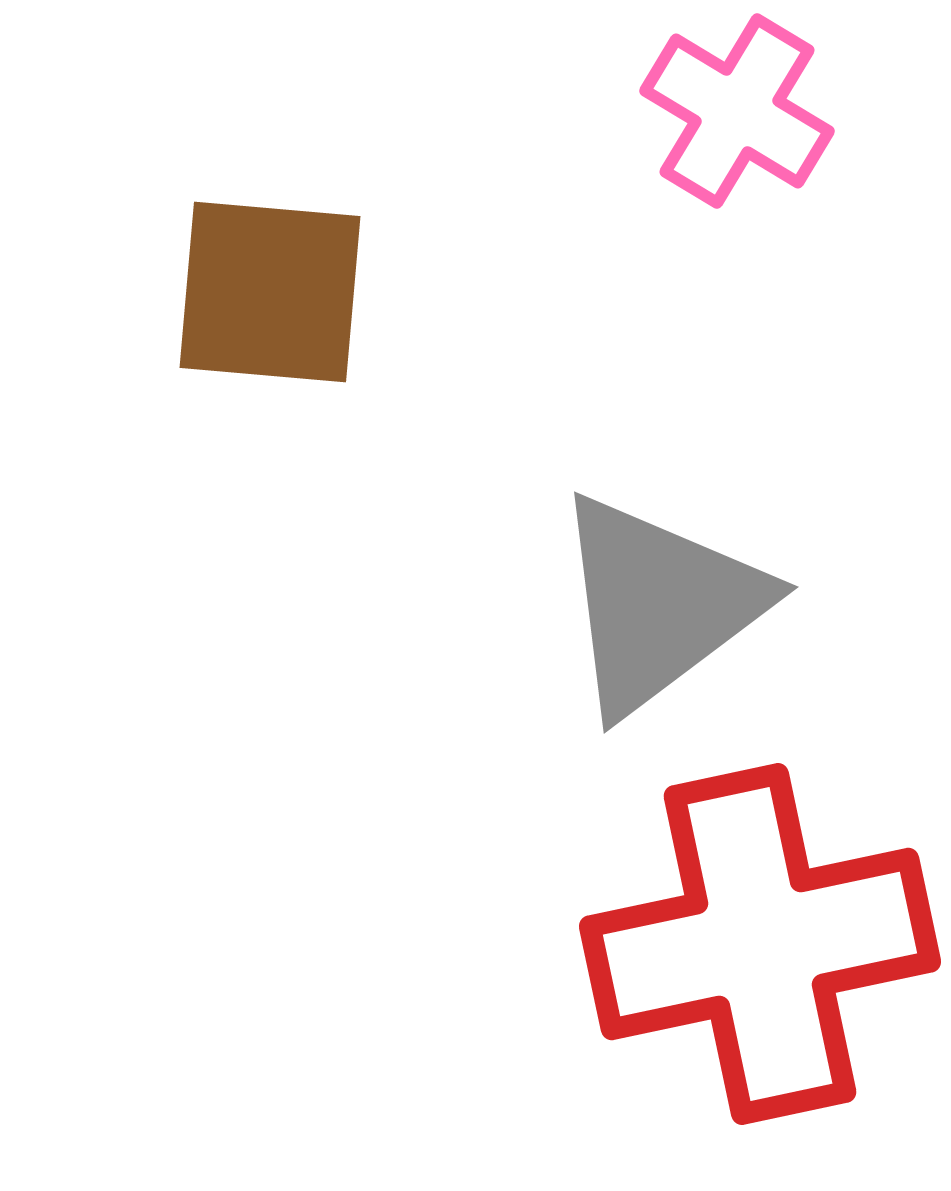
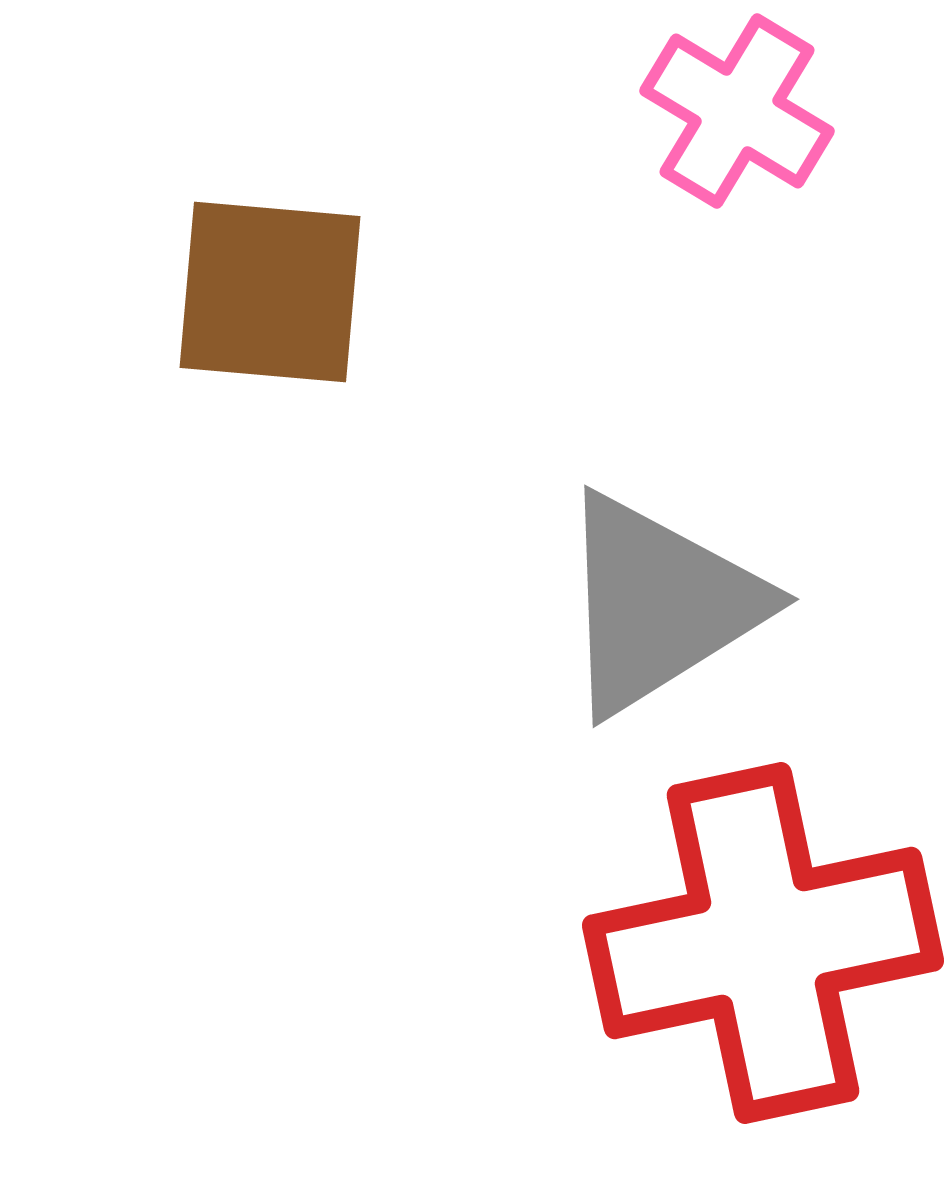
gray triangle: rotated 5 degrees clockwise
red cross: moved 3 px right, 1 px up
